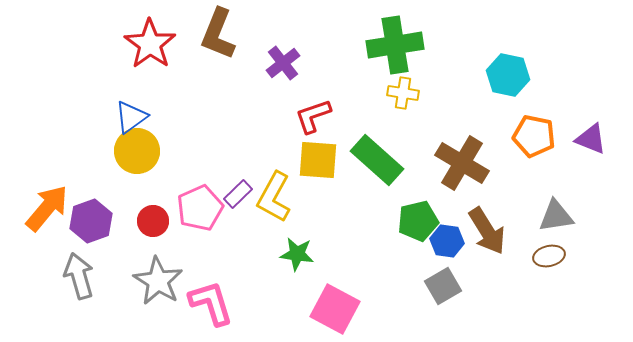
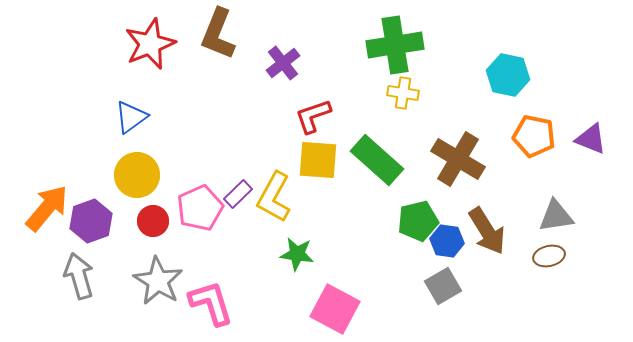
red star: rotated 15 degrees clockwise
yellow circle: moved 24 px down
brown cross: moved 4 px left, 4 px up
